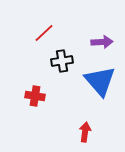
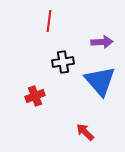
red line: moved 5 px right, 12 px up; rotated 40 degrees counterclockwise
black cross: moved 1 px right, 1 px down
red cross: rotated 30 degrees counterclockwise
red arrow: rotated 54 degrees counterclockwise
